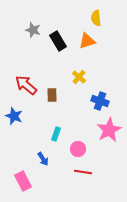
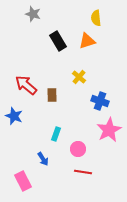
gray star: moved 16 px up
